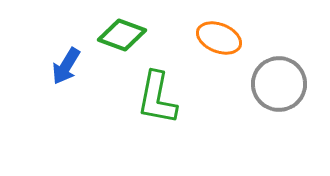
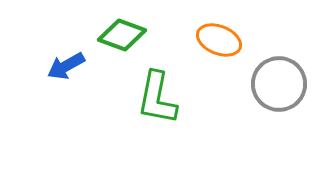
orange ellipse: moved 2 px down
blue arrow: rotated 30 degrees clockwise
